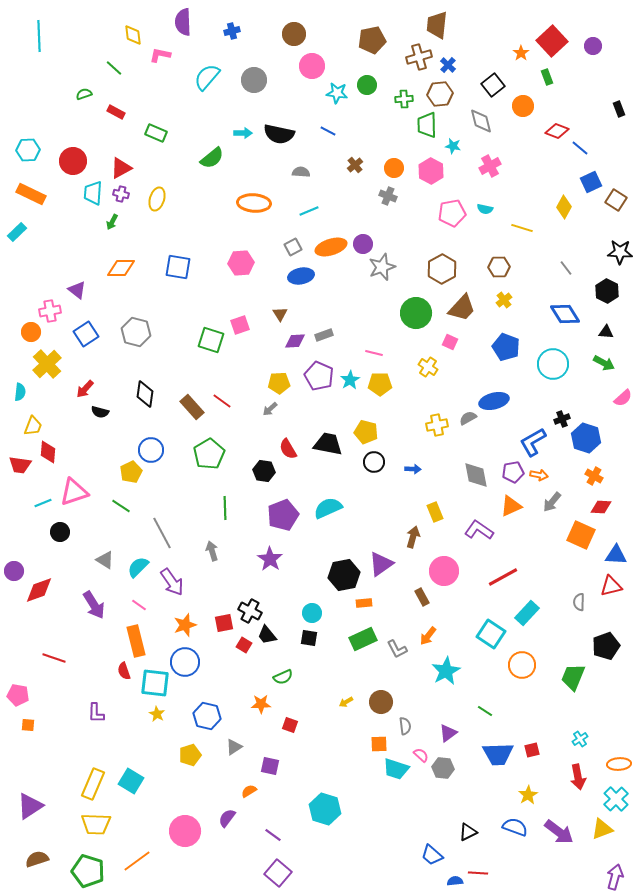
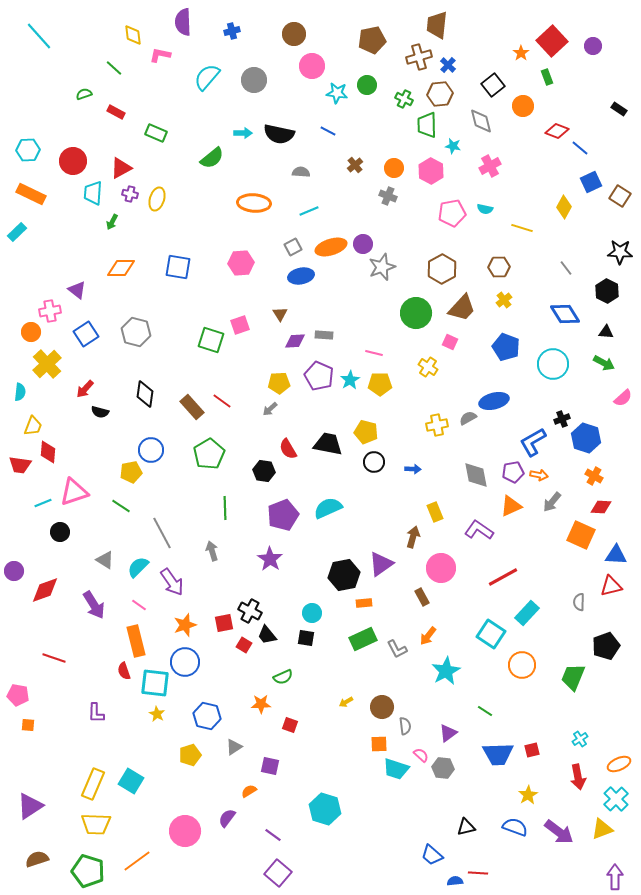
cyan line at (39, 36): rotated 40 degrees counterclockwise
green cross at (404, 99): rotated 30 degrees clockwise
black rectangle at (619, 109): rotated 35 degrees counterclockwise
purple cross at (121, 194): moved 9 px right
brown square at (616, 200): moved 4 px right, 4 px up
gray rectangle at (324, 335): rotated 24 degrees clockwise
yellow pentagon at (131, 472): rotated 15 degrees clockwise
pink circle at (444, 571): moved 3 px left, 3 px up
red diamond at (39, 590): moved 6 px right
black square at (309, 638): moved 3 px left
brown circle at (381, 702): moved 1 px right, 5 px down
orange ellipse at (619, 764): rotated 20 degrees counterclockwise
black triangle at (468, 832): moved 2 px left, 5 px up; rotated 12 degrees clockwise
purple arrow at (615, 877): rotated 15 degrees counterclockwise
